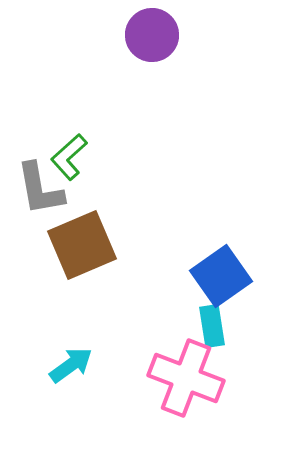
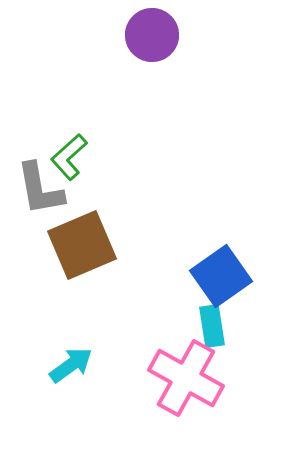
pink cross: rotated 8 degrees clockwise
